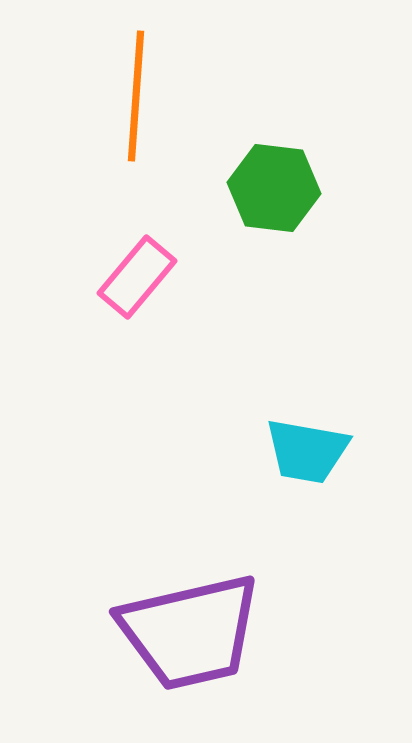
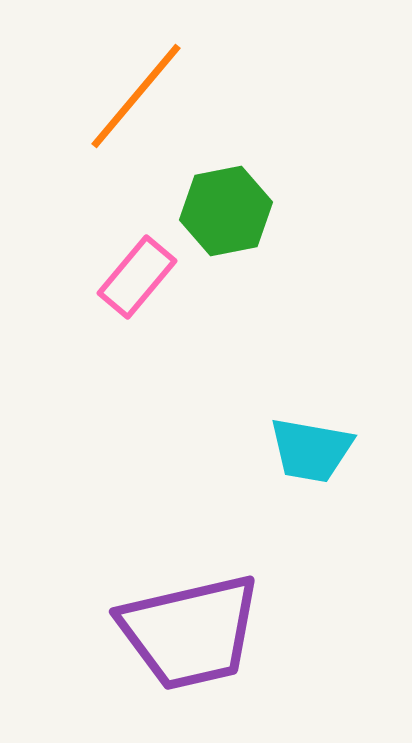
orange line: rotated 36 degrees clockwise
green hexagon: moved 48 px left, 23 px down; rotated 18 degrees counterclockwise
cyan trapezoid: moved 4 px right, 1 px up
